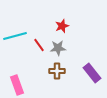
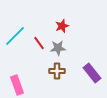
cyan line: rotated 30 degrees counterclockwise
red line: moved 2 px up
